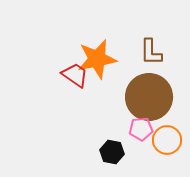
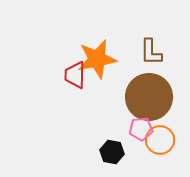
red trapezoid: rotated 124 degrees counterclockwise
orange circle: moved 7 px left
